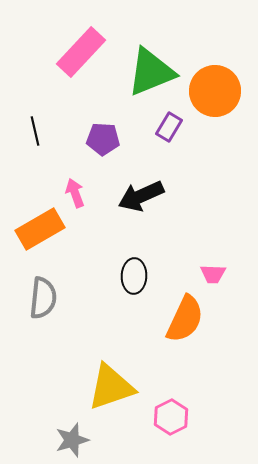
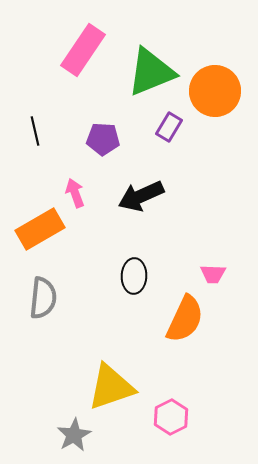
pink rectangle: moved 2 px right, 2 px up; rotated 9 degrees counterclockwise
gray star: moved 2 px right, 5 px up; rotated 12 degrees counterclockwise
